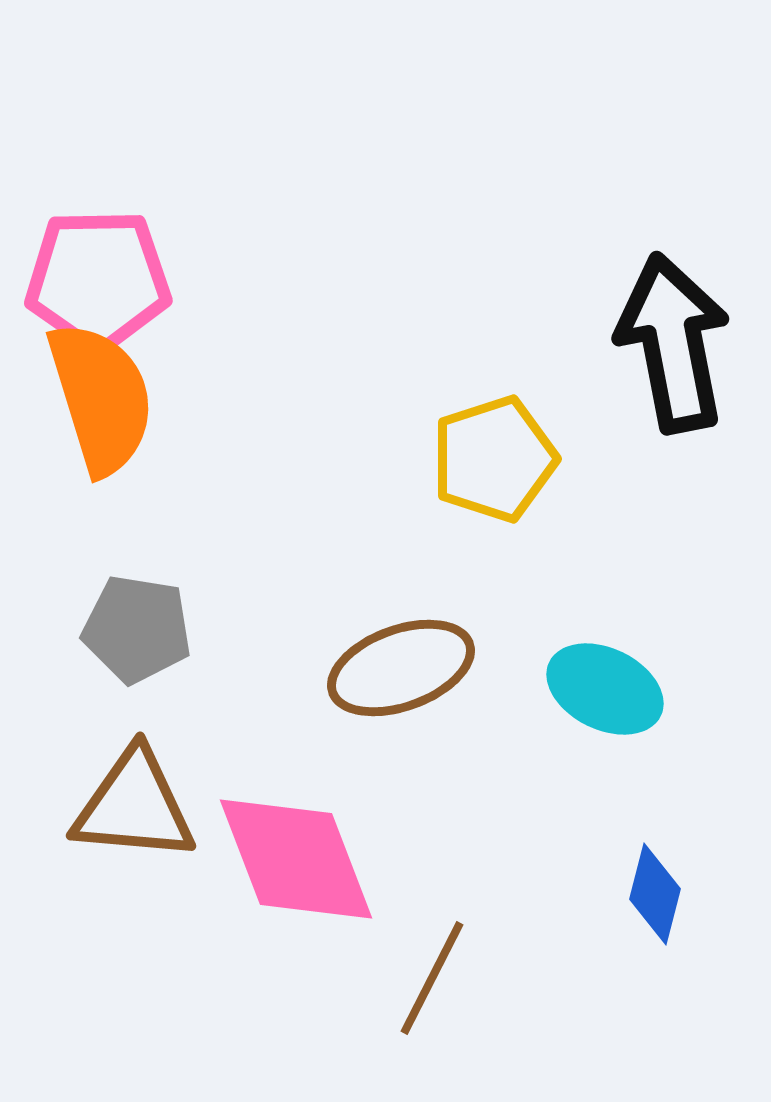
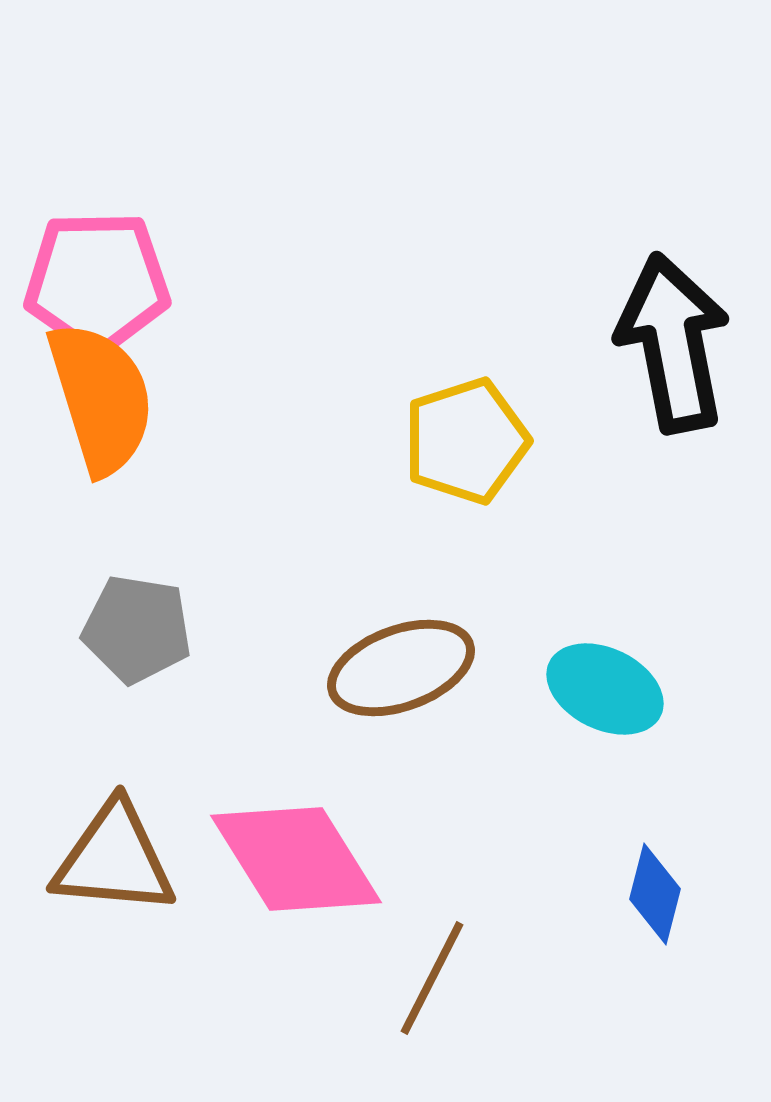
pink pentagon: moved 1 px left, 2 px down
yellow pentagon: moved 28 px left, 18 px up
brown triangle: moved 20 px left, 53 px down
pink diamond: rotated 11 degrees counterclockwise
